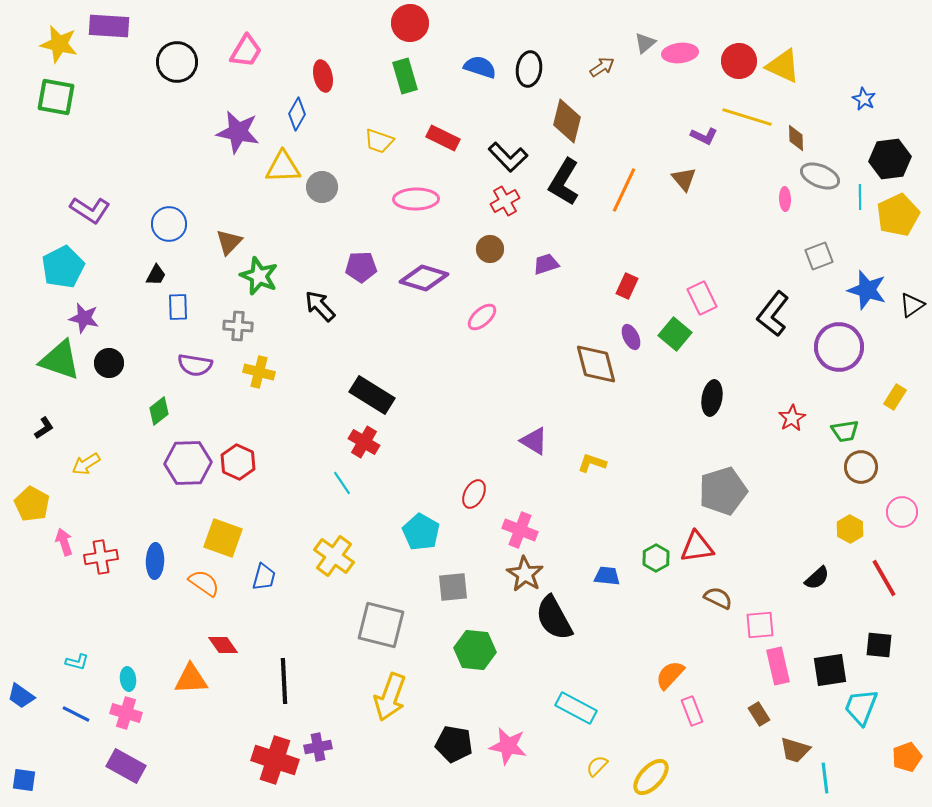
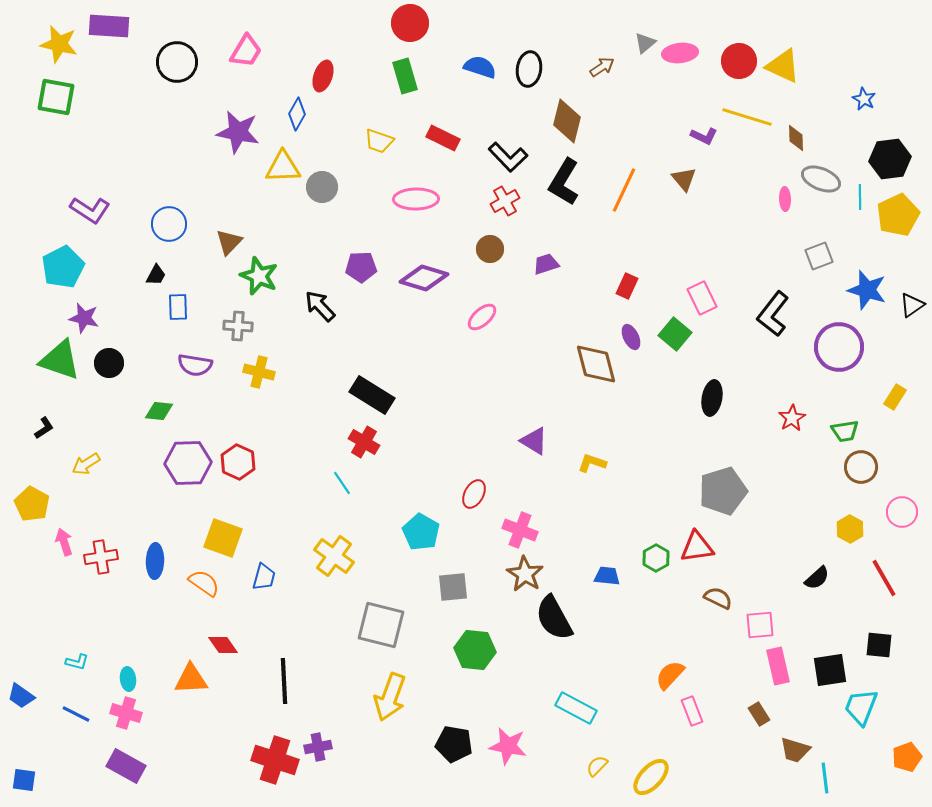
red ellipse at (323, 76): rotated 32 degrees clockwise
gray ellipse at (820, 176): moved 1 px right, 3 px down
green diamond at (159, 411): rotated 44 degrees clockwise
